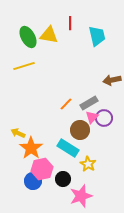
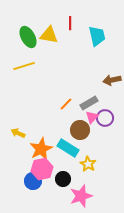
purple circle: moved 1 px right
orange star: moved 10 px right, 1 px down; rotated 10 degrees clockwise
